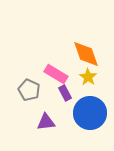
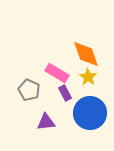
pink rectangle: moved 1 px right, 1 px up
